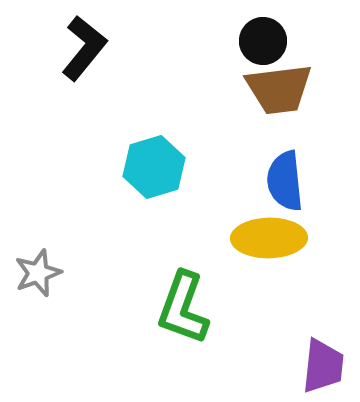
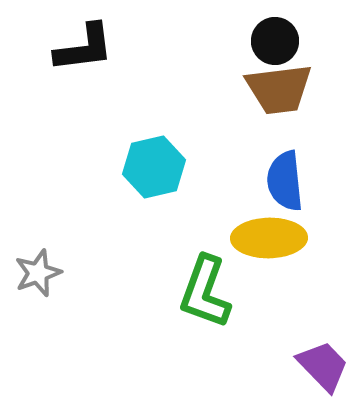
black circle: moved 12 px right
black L-shape: rotated 44 degrees clockwise
cyan hexagon: rotated 4 degrees clockwise
green L-shape: moved 22 px right, 16 px up
purple trapezoid: rotated 50 degrees counterclockwise
